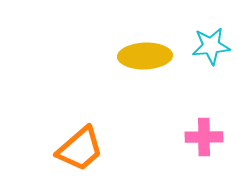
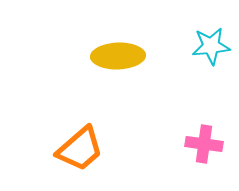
yellow ellipse: moved 27 px left
pink cross: moved 7 px down; rotated 9 degrees clockwise
